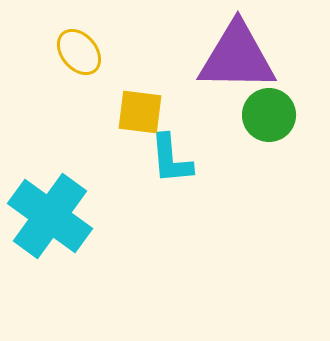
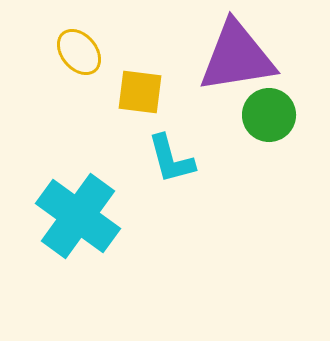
purple triangle: rotated 10 degrees counterclockwise
yellow square: moved 20 px up
cyan L-shape: rotated 10 degrees counterclockwise
cyan cross: moved 28 px right
